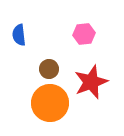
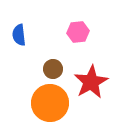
pink hexagon: moved 6 px left, 2 px up
brown circle: moved 4 px right
red star: rotated 8 degrees counterclockwise
